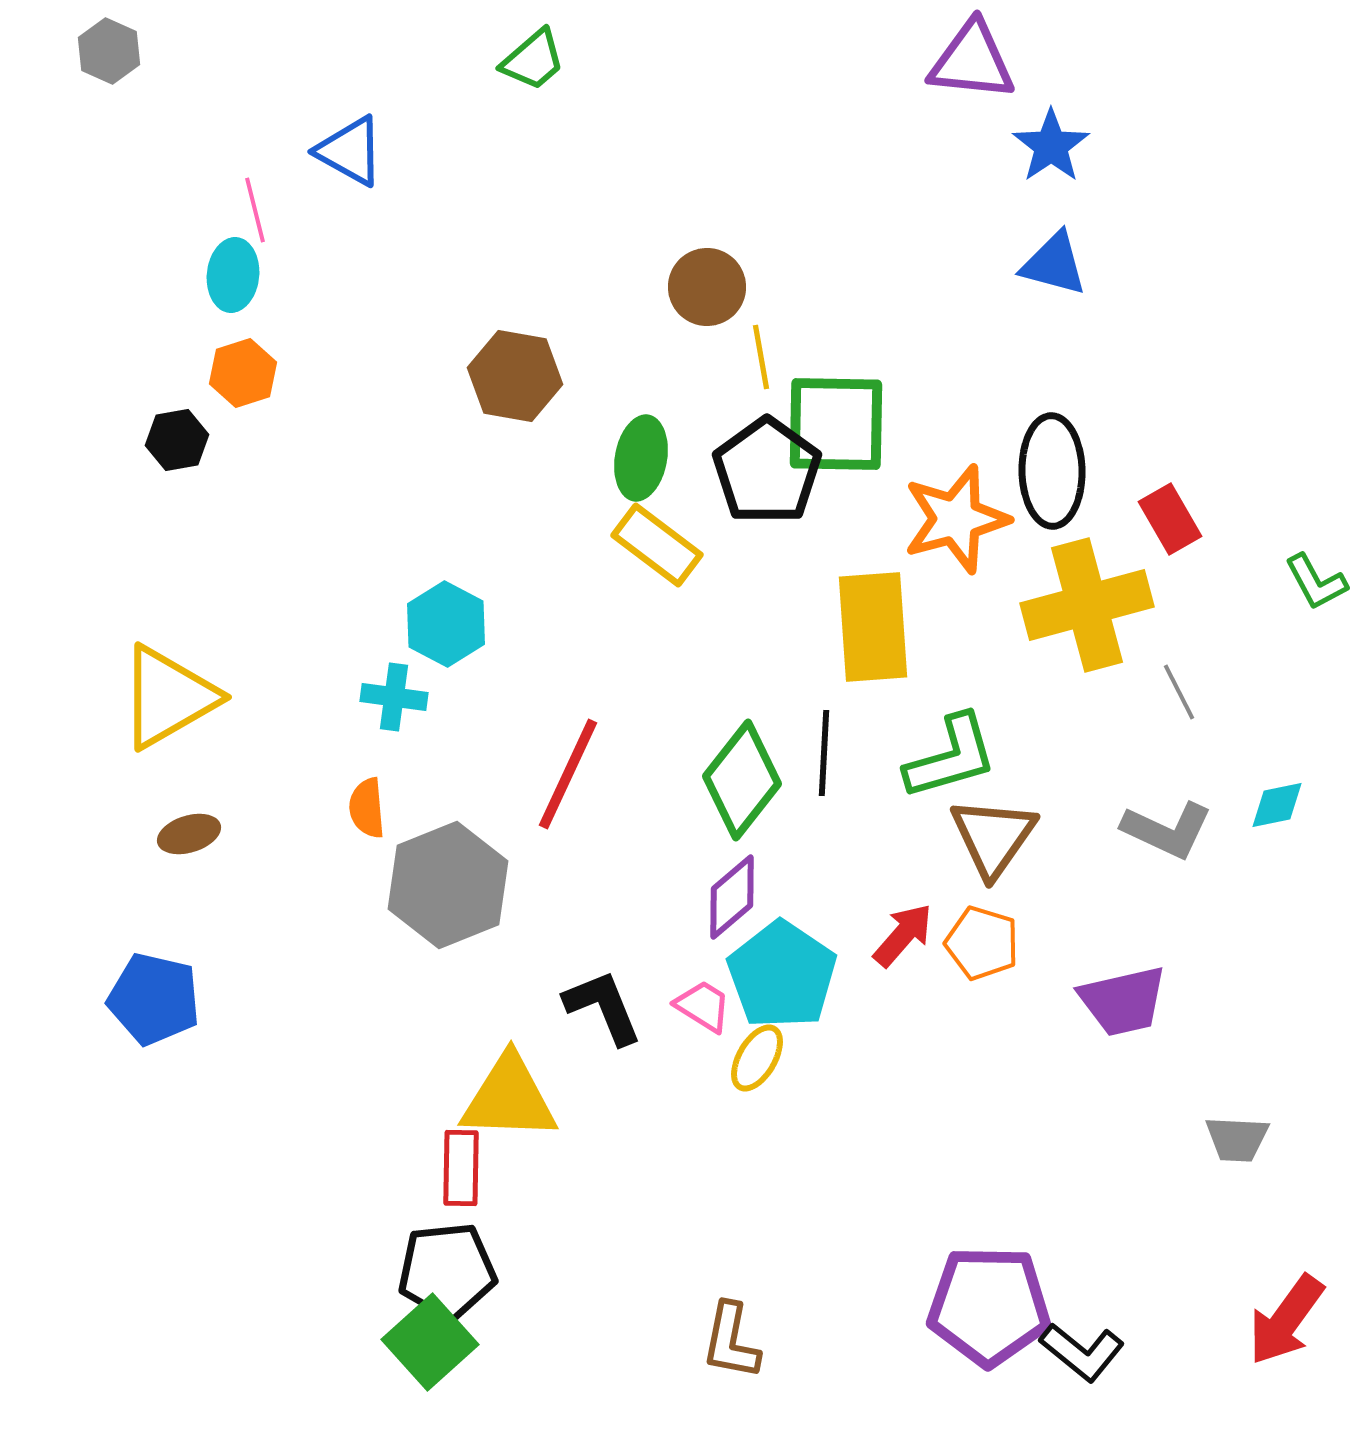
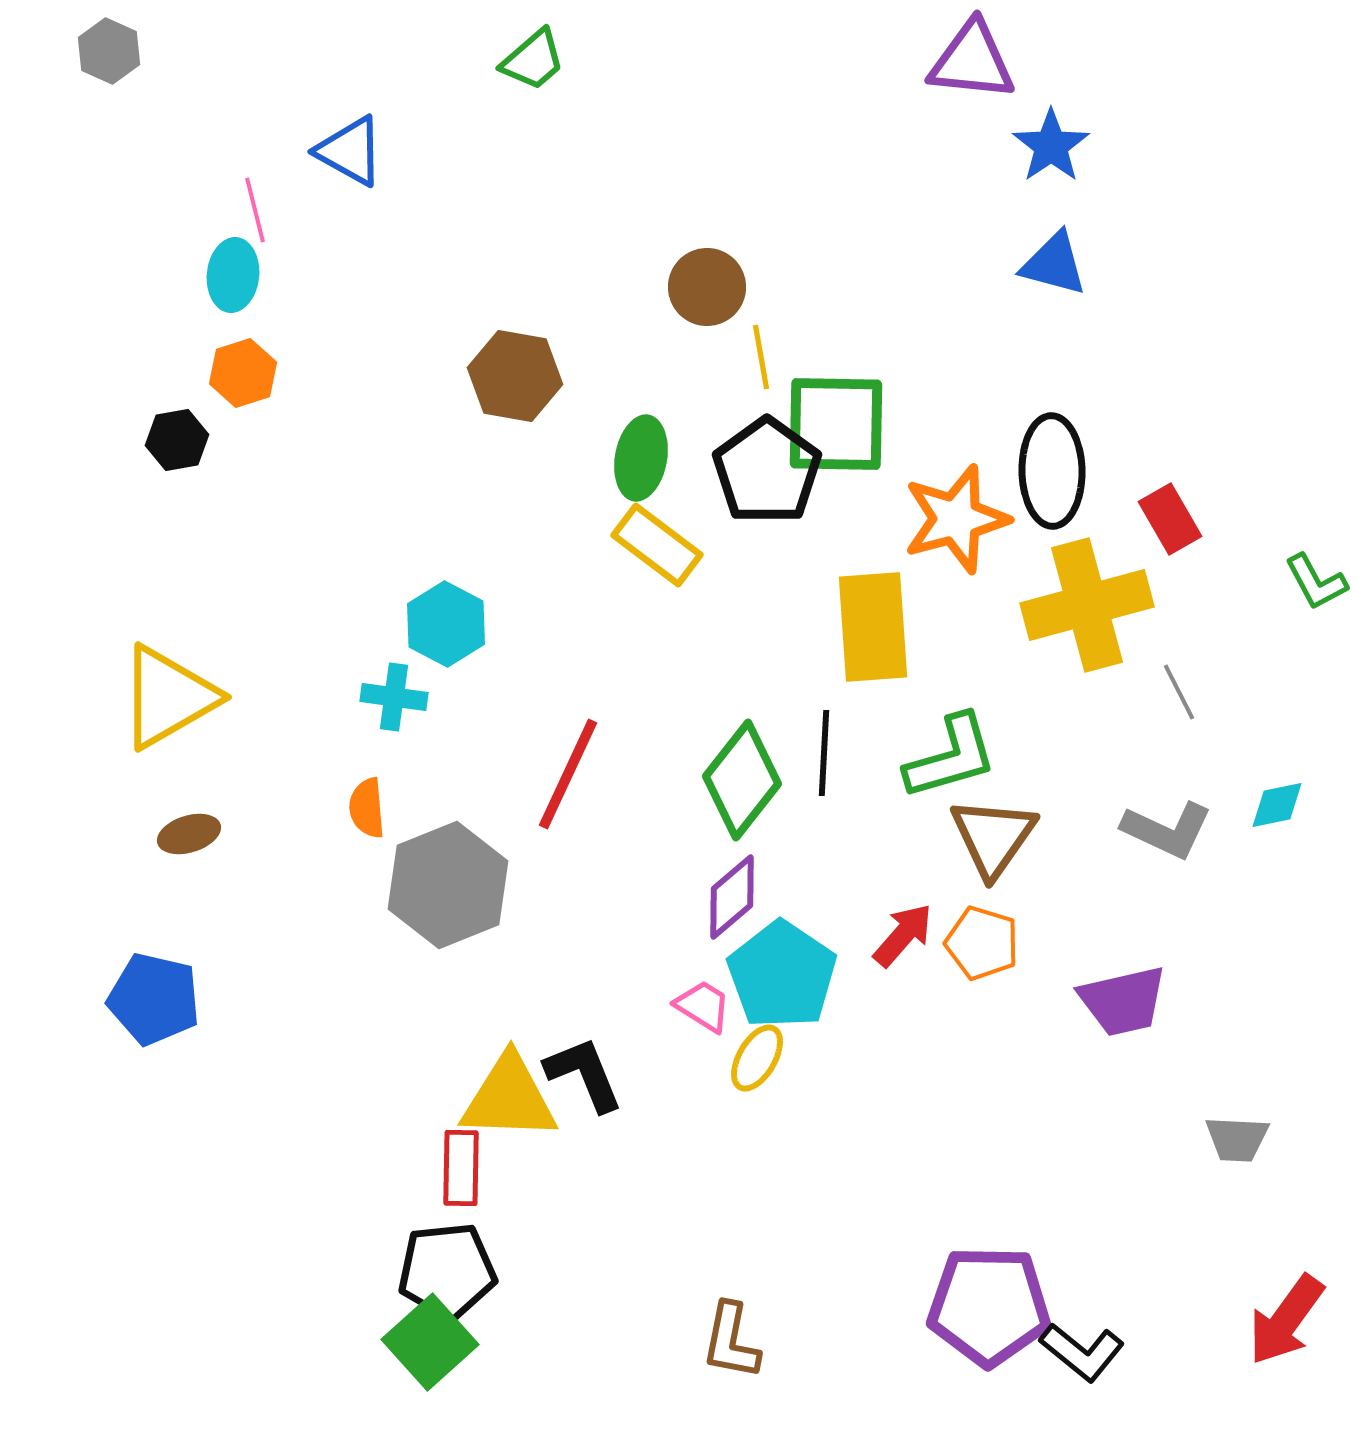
black L-shape at (603, 1007): moved 19 px left, 67 px down
